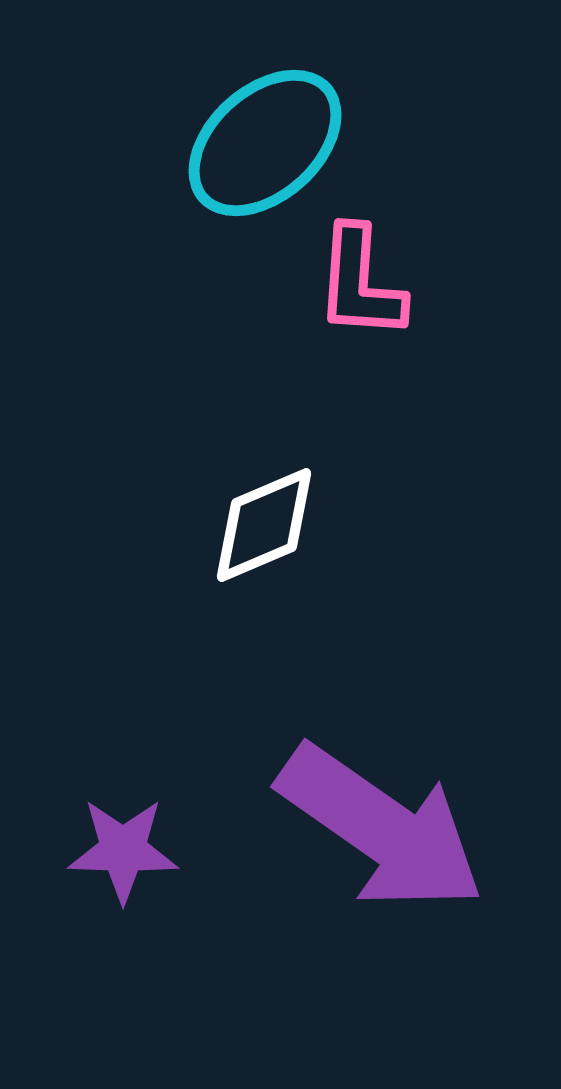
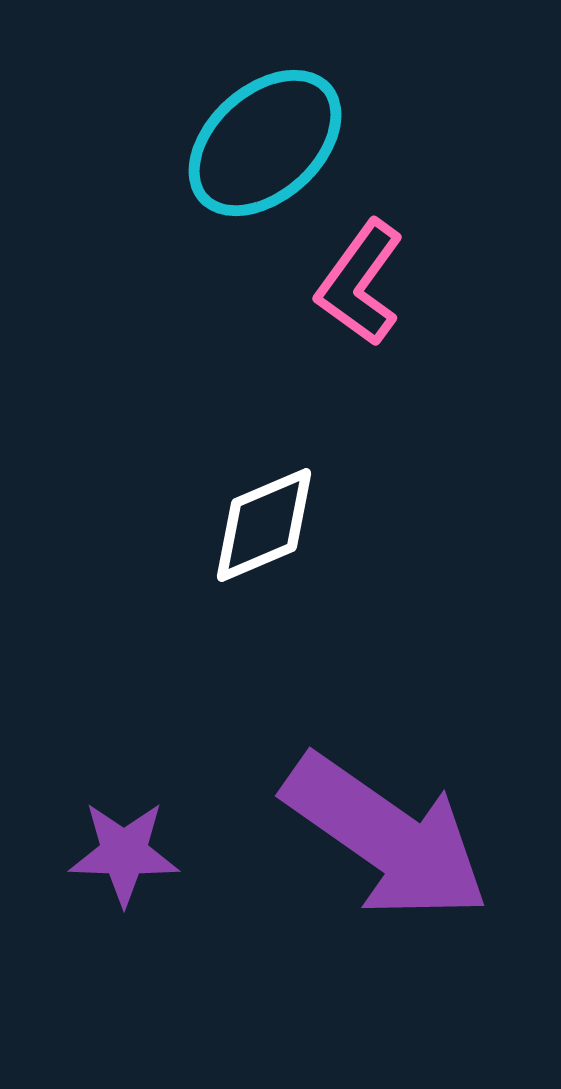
pink L-shape: rotated 32 degrees clockwise
purple arrow: moved 5 px right, 9 px down
purple star: moved 1 px right, 3 px down
